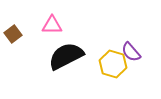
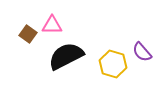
brown square: moved 15 px right; rotated 18 degrees counterclockwise
purple semicircle: moved 11 px right
